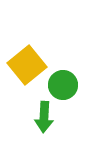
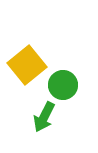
green arrow: rotated 24 degrees clockwise
